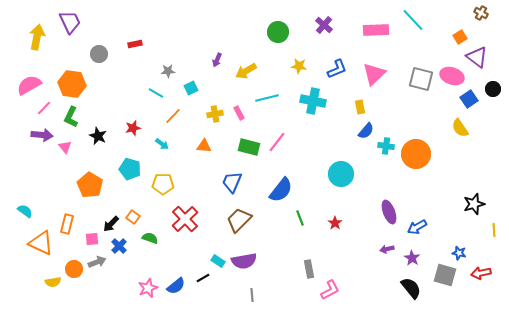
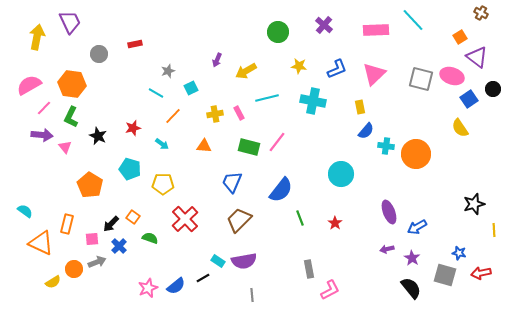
gray star at (168, 71): rotated 16 degrees counterclockwise
yellow semicircle at (53, 282): rotated 21 degrees counterclockwise
